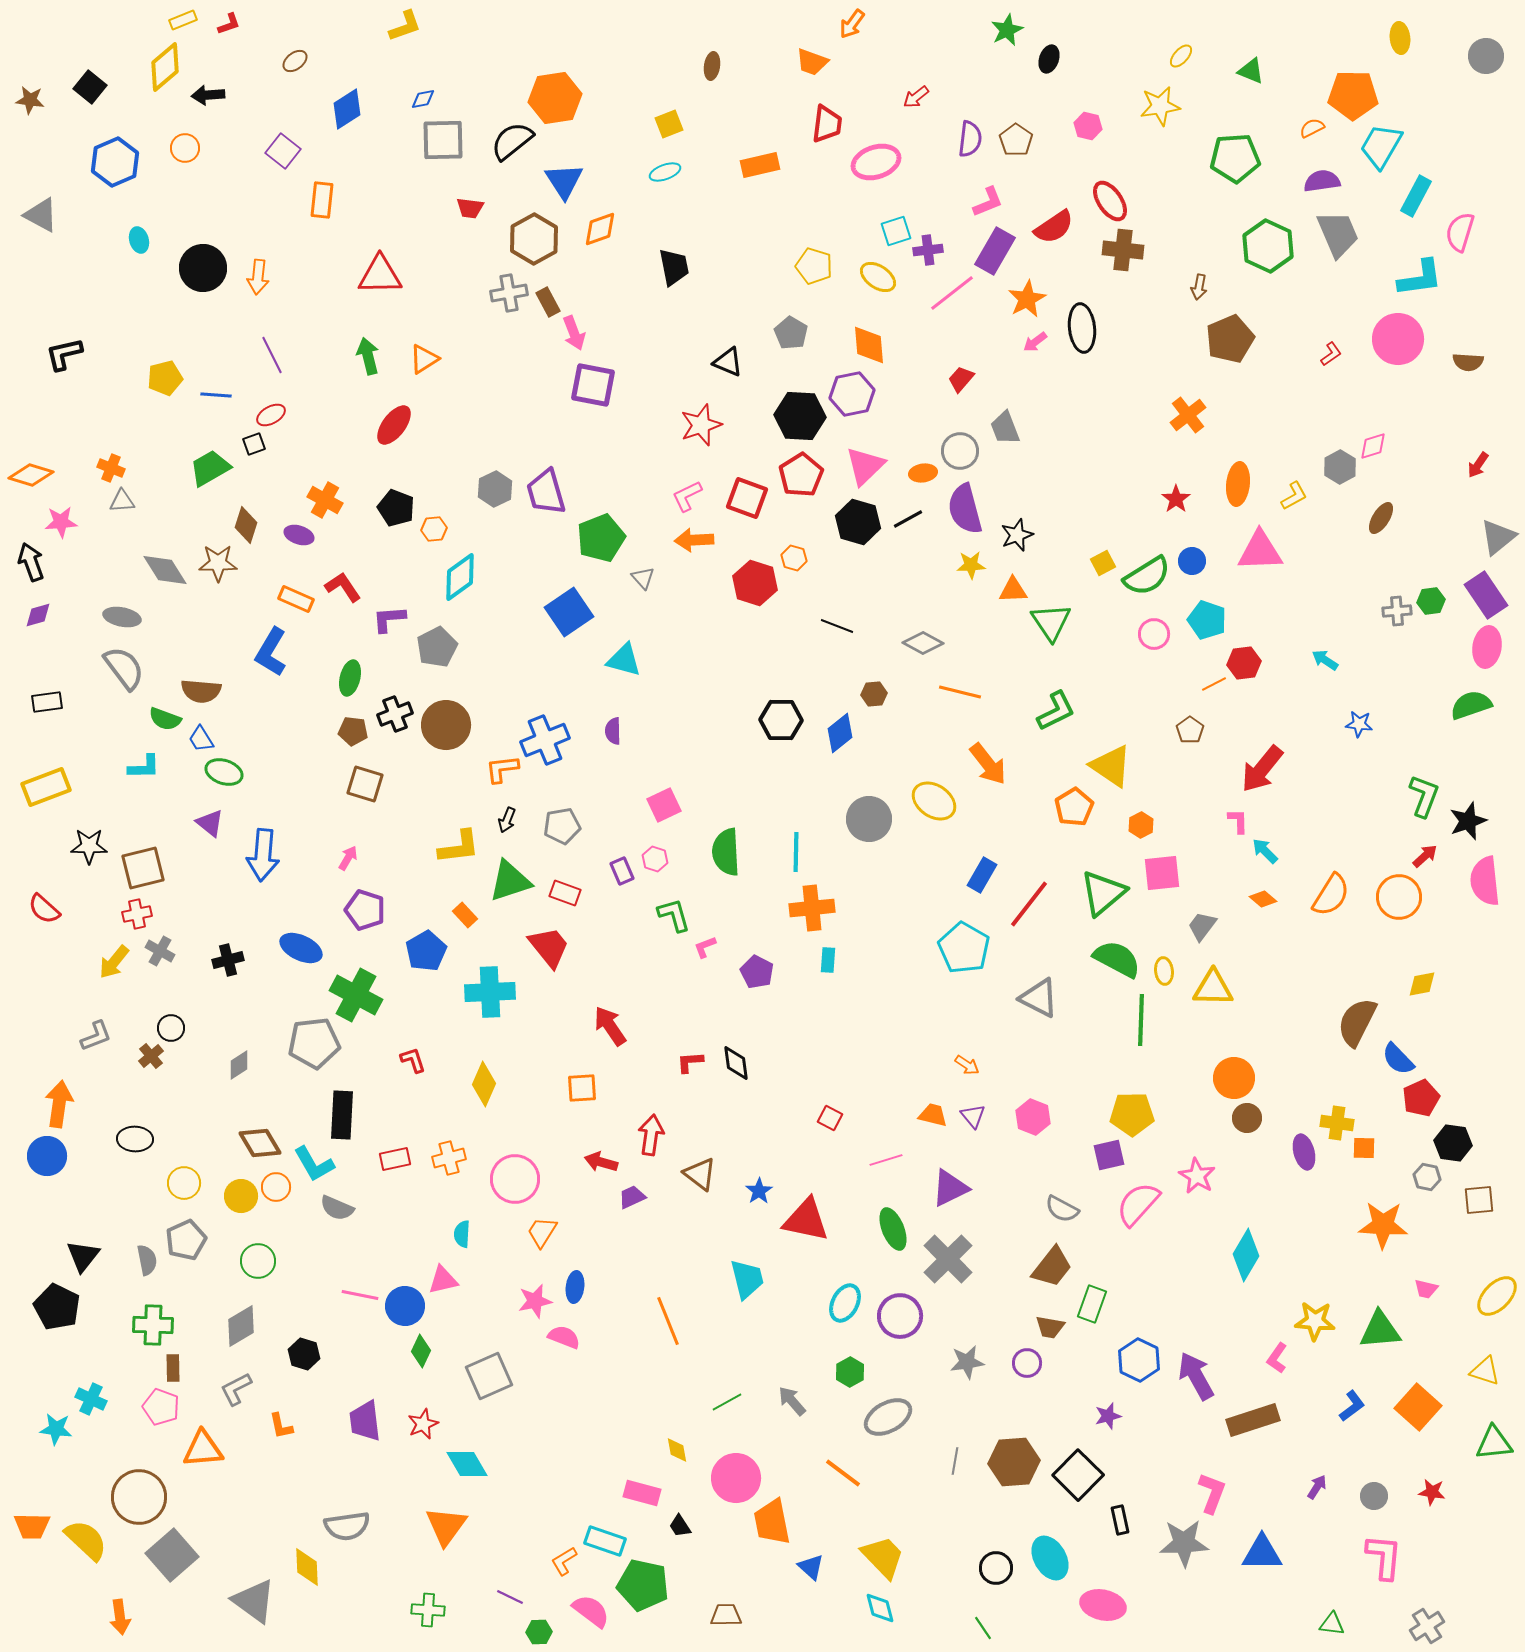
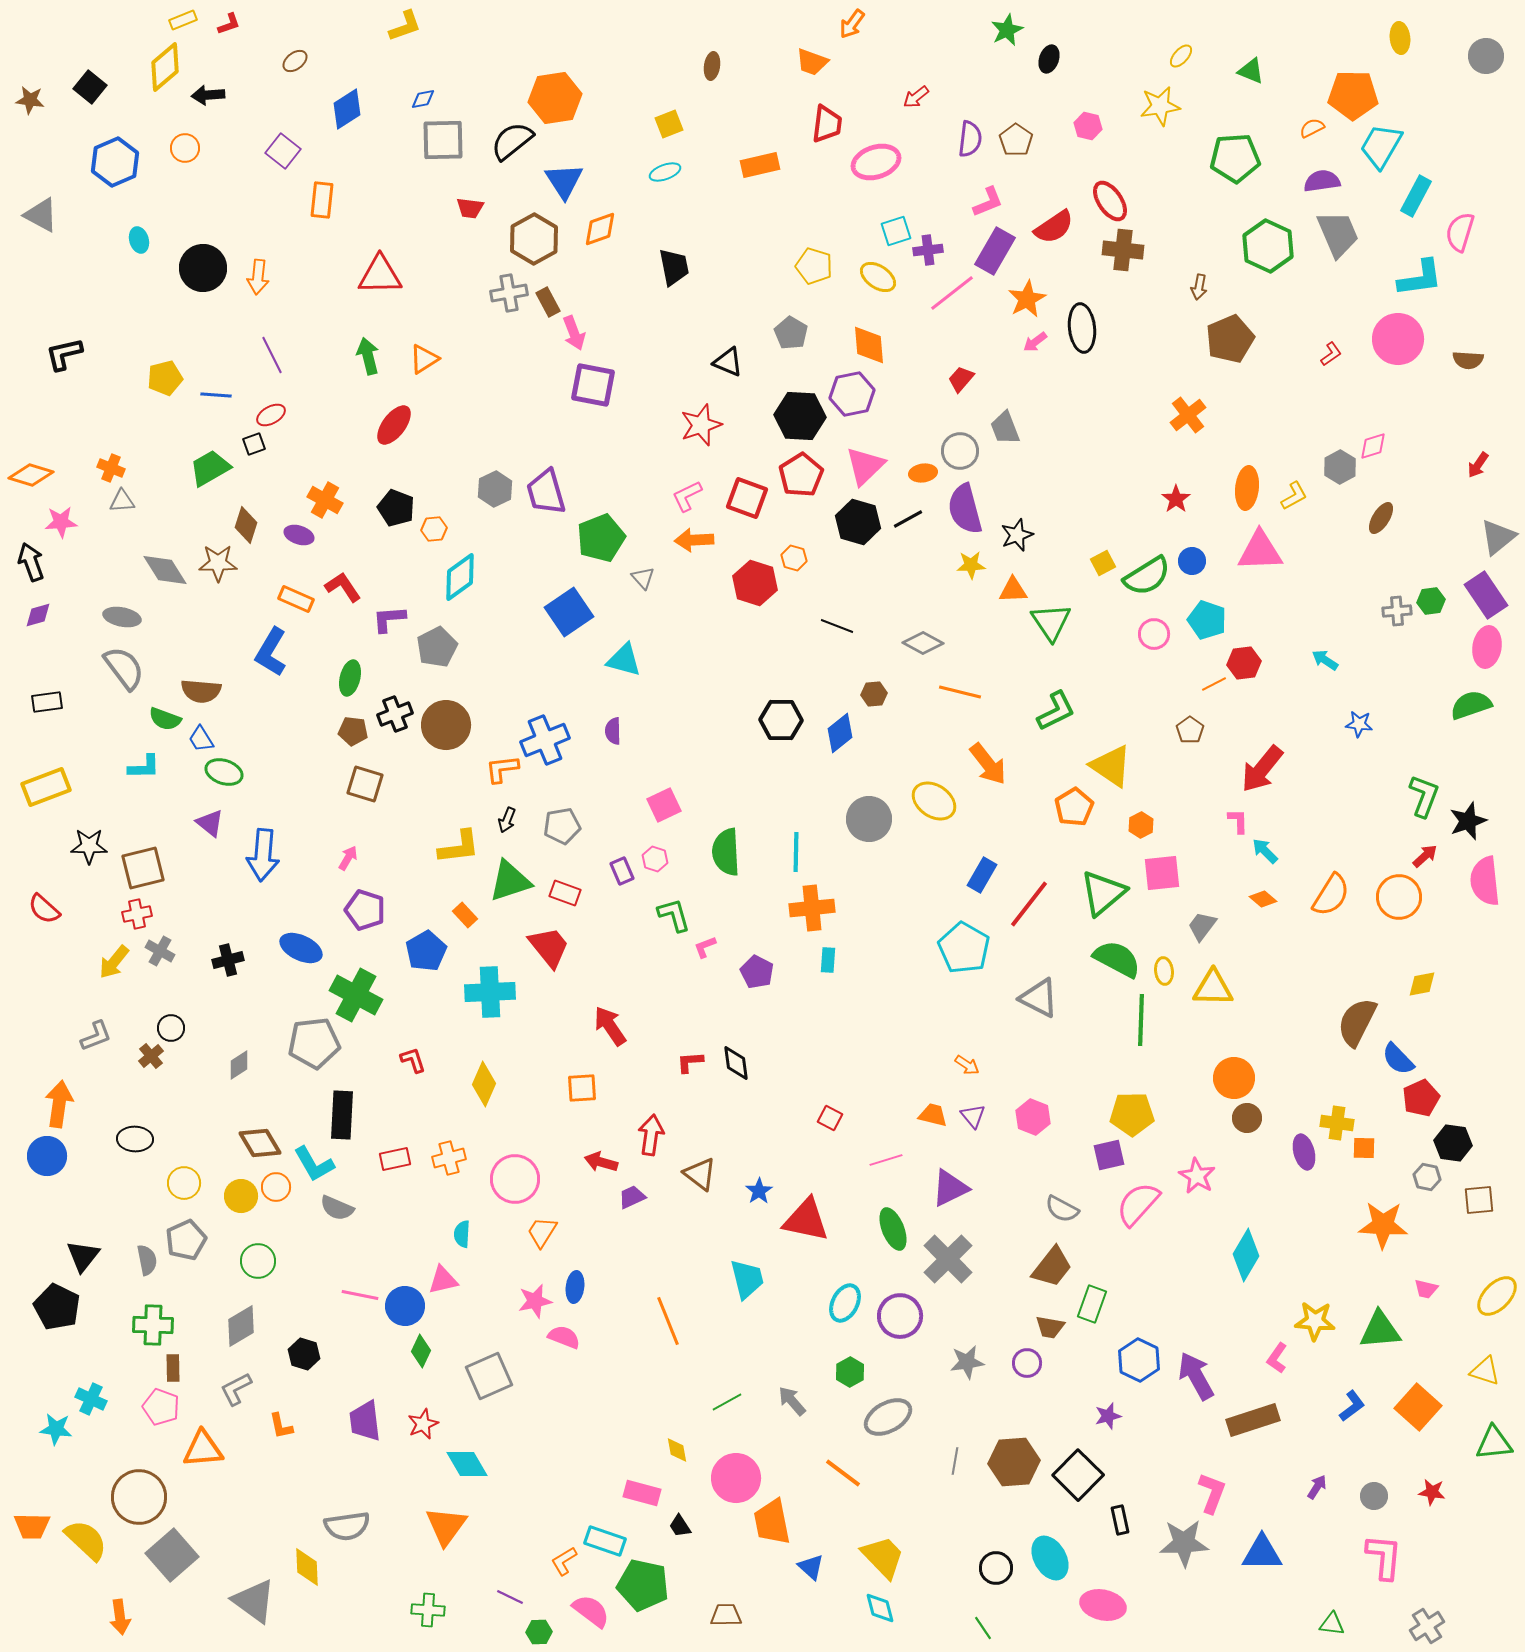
brown semicircle at (1468, 362): moved 2 px up
orange ellipse at (1238, 484): moved 9 px right, 4 px down
